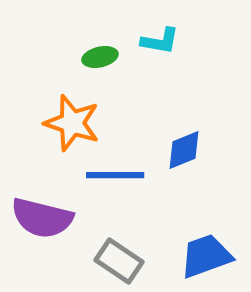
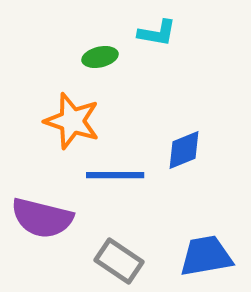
cyan L-shape: moved 3 px left, 8 px up
orange star: moved 2 px up
blue trapezoid: rotated 10 degrees clockwise
